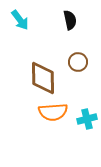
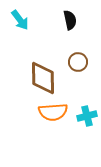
cyan cross: moved 3 px up
